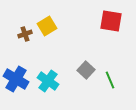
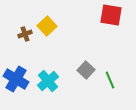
red square: moved 6 px up
yellow square: rotated 12 degrees counterclockwise
cyan cross: rotated 15 degrees clockwise
